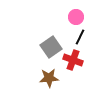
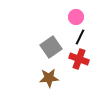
red cross: moved 6 px right, 1 px up
